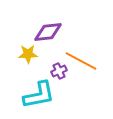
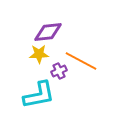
yellow star: moved 11 px right
